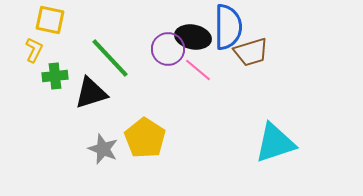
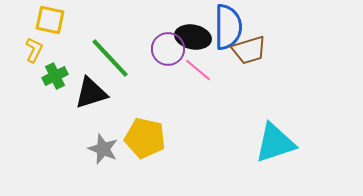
brown trapezoid: moved 2 px left, 2 px up
green cross: rotated 20 degrees counterclockwise
yellow pentagon: rotated 21 degrees counterclockwise
